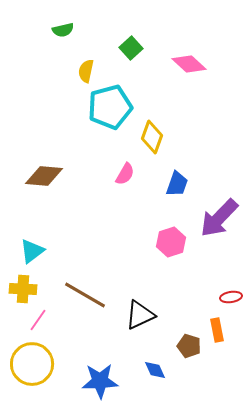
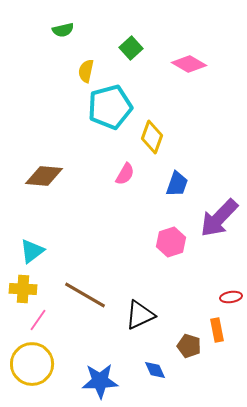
pink diamond: rotated 12 degrees counterclockwise
